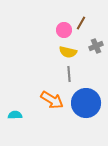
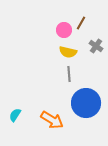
gray cross: rotated 32 degrees counterclockwise
orange arrow: moved 20 px down
cyan semicircle: rotated 56 degrees counterclockwise
